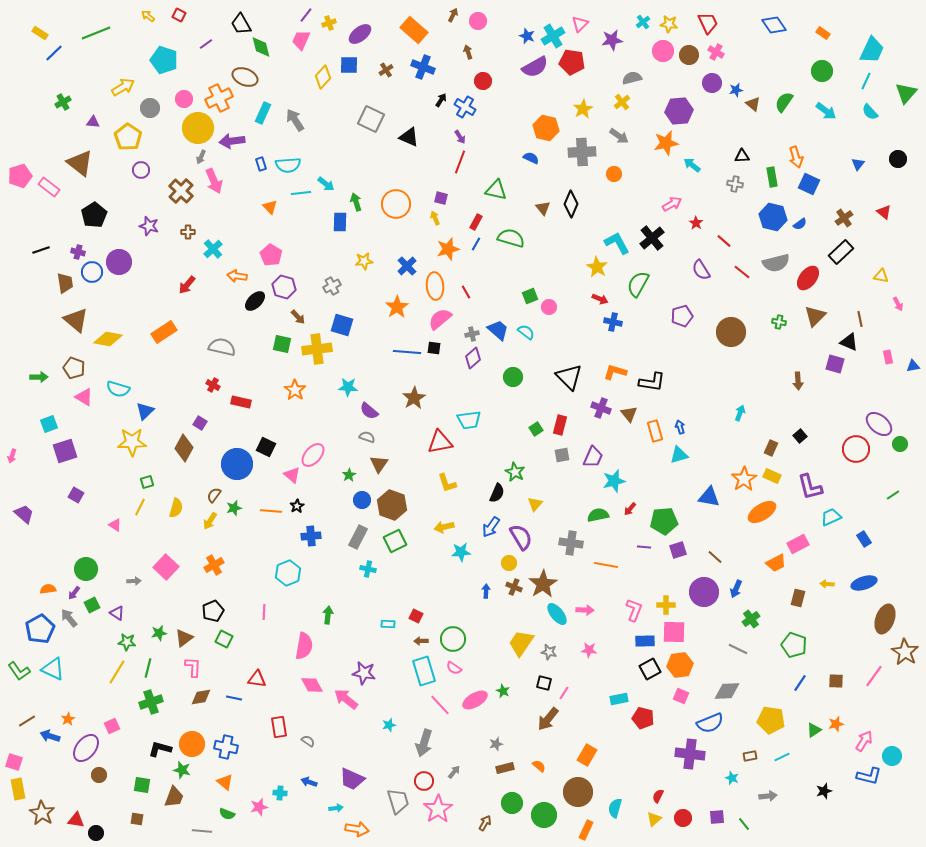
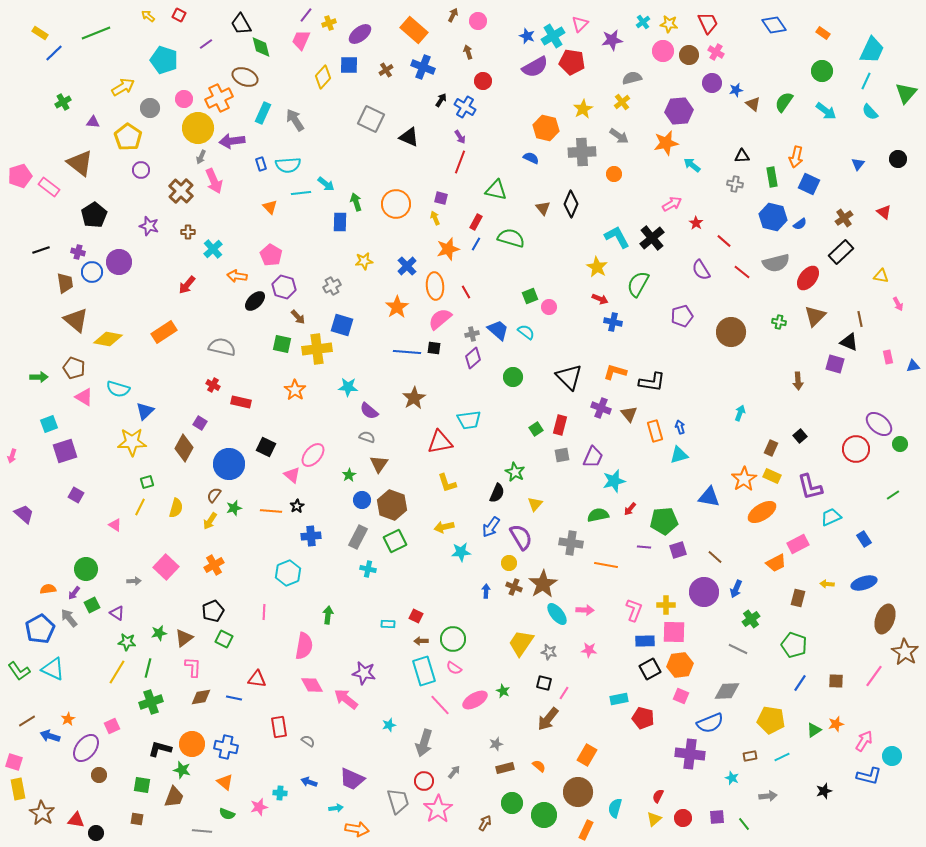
orange arrow at (796, 157): rotated 30 degrees clockwise
cyan L-shape at (617, 243): moved 6 px up
blue circle at (237, 464): moved 8 px left
